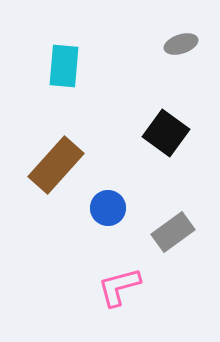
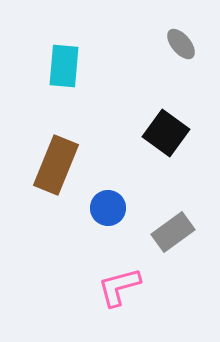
gray ellipse: rotated 68 degrees clockwise
brown rectangle: rotated 20 degrees counterclockwise
